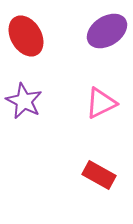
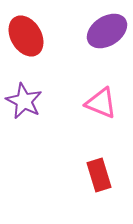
pink triangle: rotated 48 degrees clockwise
red rectangle: rotated 44 degrees clockwise
